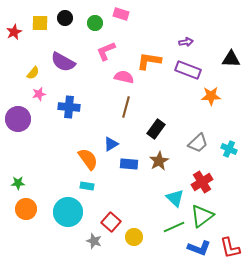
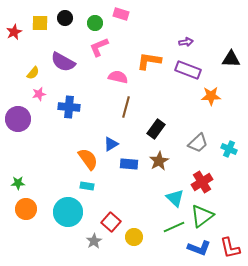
pink L-shape: moved 7 px left, 4 px up
pink semicircle: moved 6 px left
gray star: rotated 21 degrees clockwise
